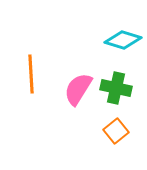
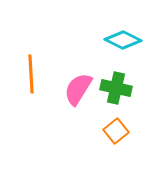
cyan diamond: rotated 9 degrees clockwise
